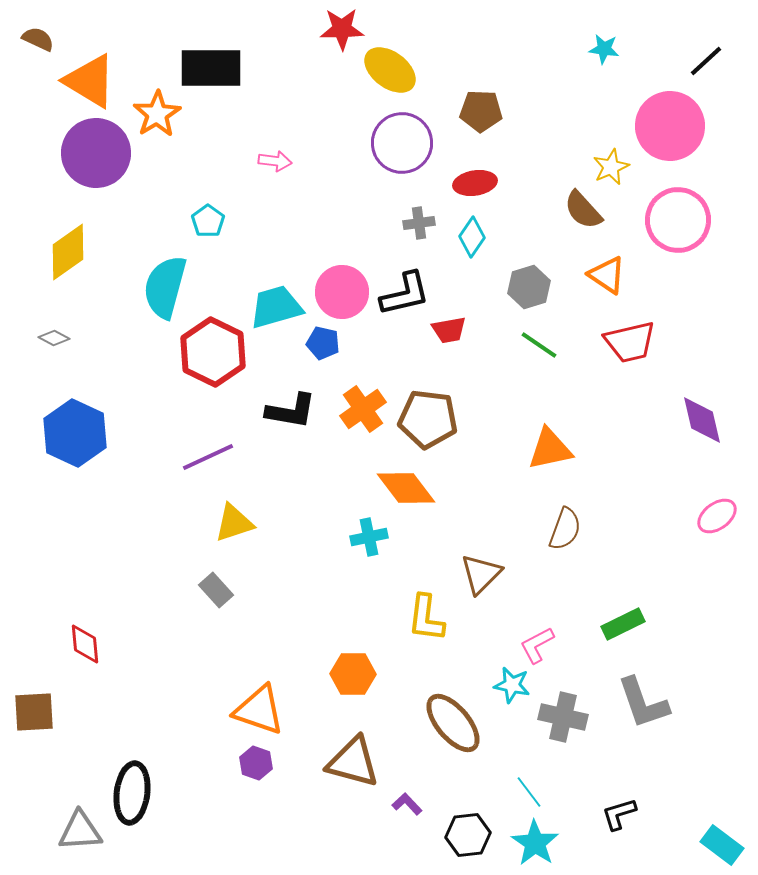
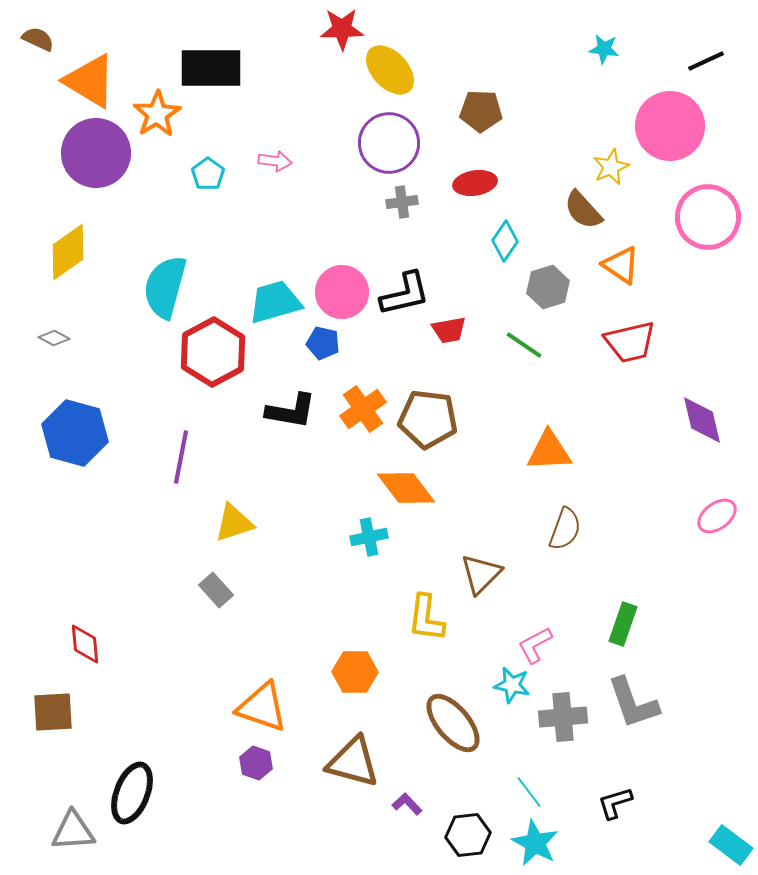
black line at (706, 61): rotated 18 degrees clockwise
yellow ellipse at (390, 70): rotated 10 degrees clockwise
purple circle at (402, 143): moved 13 px left
pink circle at (678, 220): moved 30 px right, 3 px up
cyan pentagon at (208, 221): moved 47 px up
gray cross at (419, 223): moved 17 px left, 21 px up
cyan diamond at (472, 237): moved 33 px right, 4 px down
orange triangle at (607, 275): moved 14 px right, 10 px up
gray hexagon at (529, 287): moved 19 px right
cyan trapezoid at (276, 307): moved 1 px left, 5 px up
green line at (539, 345): moved 15 px left
red hexagon at (213, 352): rotated 6 degrees clockwise
blue hexagon at (75, 433): rotated 10 degrees counterclockwise
orange triangle at (550, 449): moved 1 px left, 2 px down; rotated 9 degrees clockwise
purple line at (208, 457): moved 27 px left; rotated 54 degrees counterclockwise
green rectangle at (623, 624): rotated 45 degrees counterclockwise
pink L-shape at (537, 645): moved 2 px left
orange hexagon at (353, 674): moved 2 px right, 2 px up
gray L-shape at (643, 703): moved 10 px left
orange triangle at (259, 710): moved 3 px right, 3 px up
brown square at (34, 712): moved 19 px right
gray cross at (563, 717): rotated 18 degrees counterclockwise
black ellipse at (132, 793): rotated 14 degrees clockwise
black L-shape at (619, 814): moved 4 px left, 11 px up
gray triangle at (80, 831): moved 7 px left
cyan star at (535, 843): rotated 6 degrees counterclockwise
cyan rectangle at (722, 845): moved 9 px right
